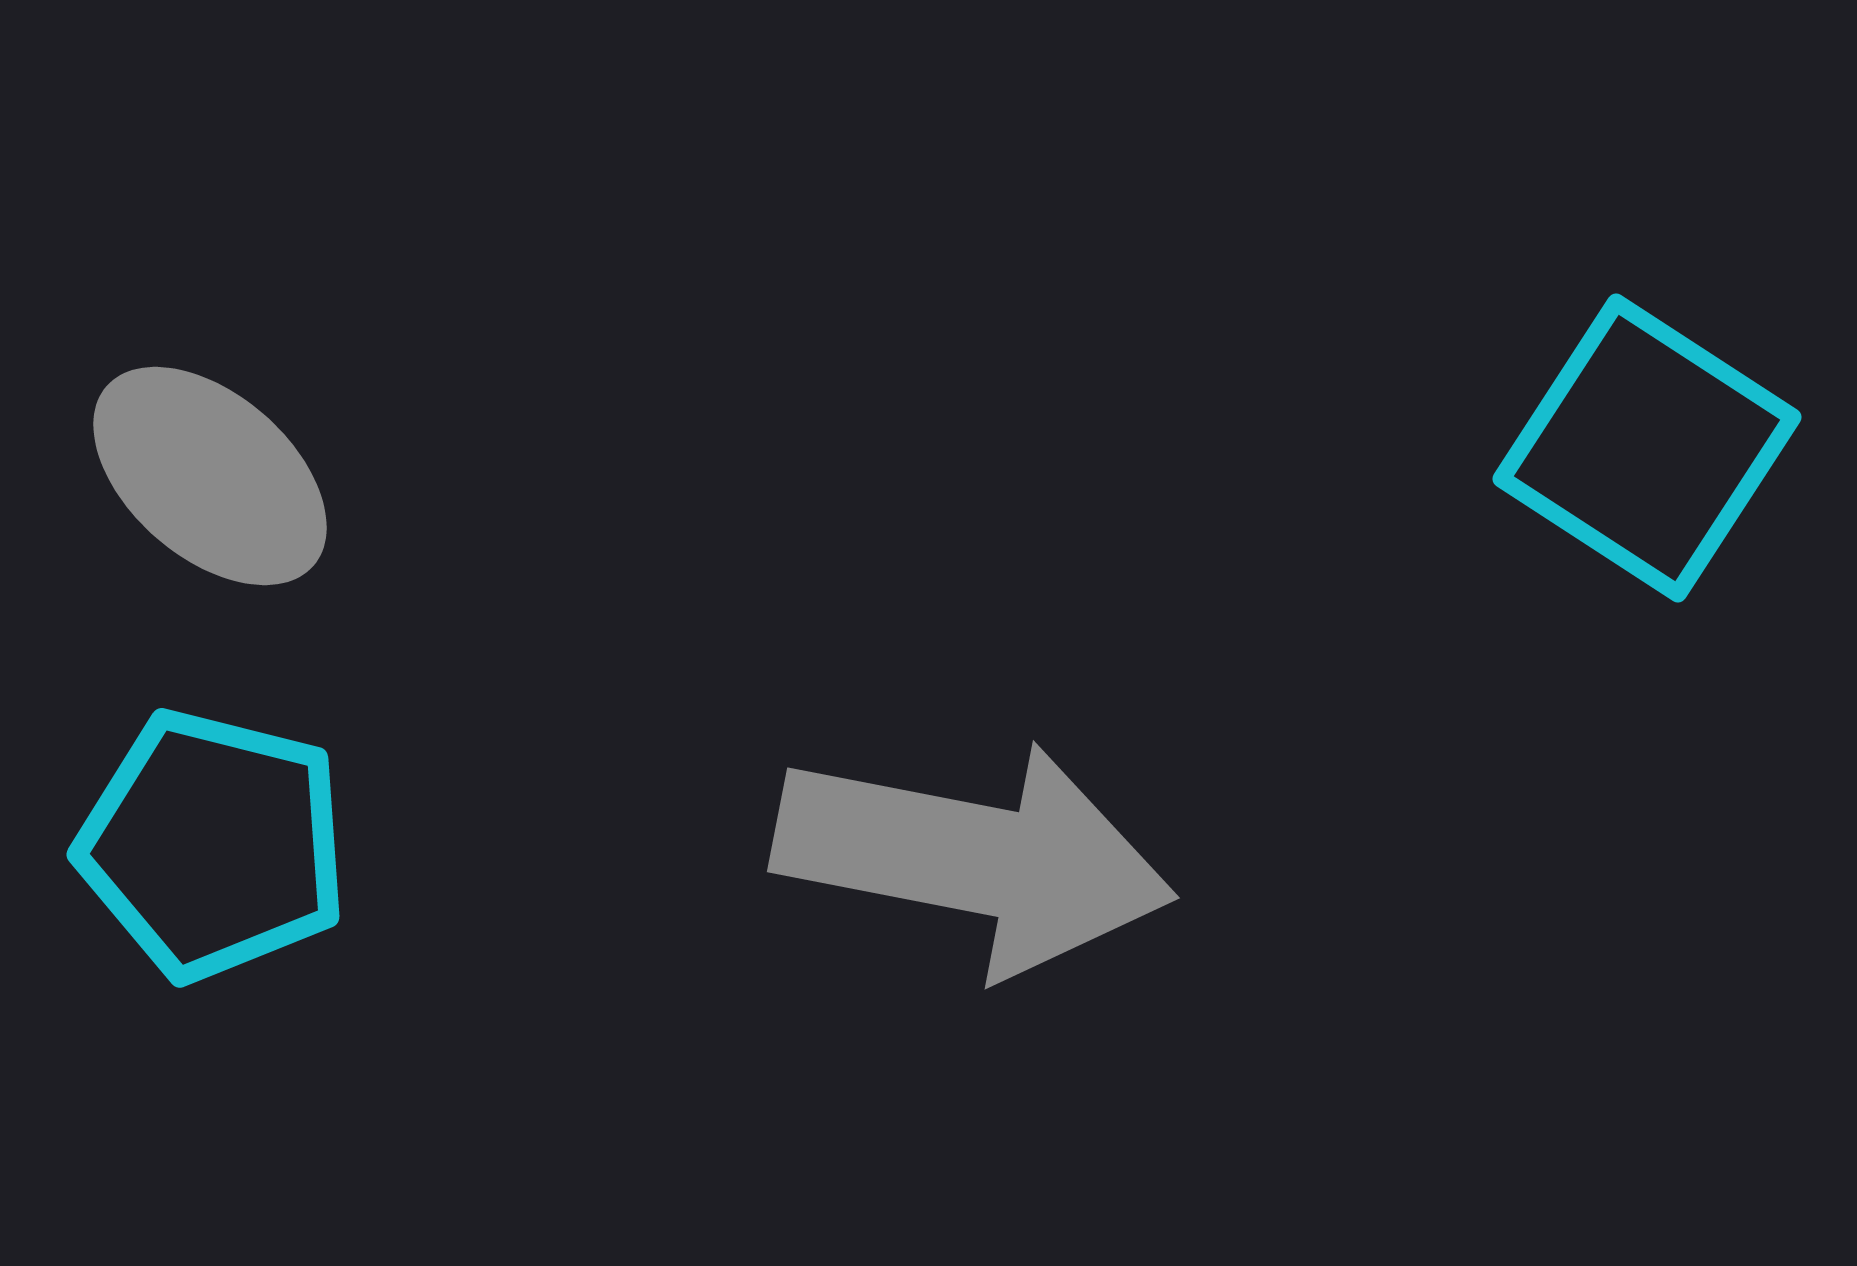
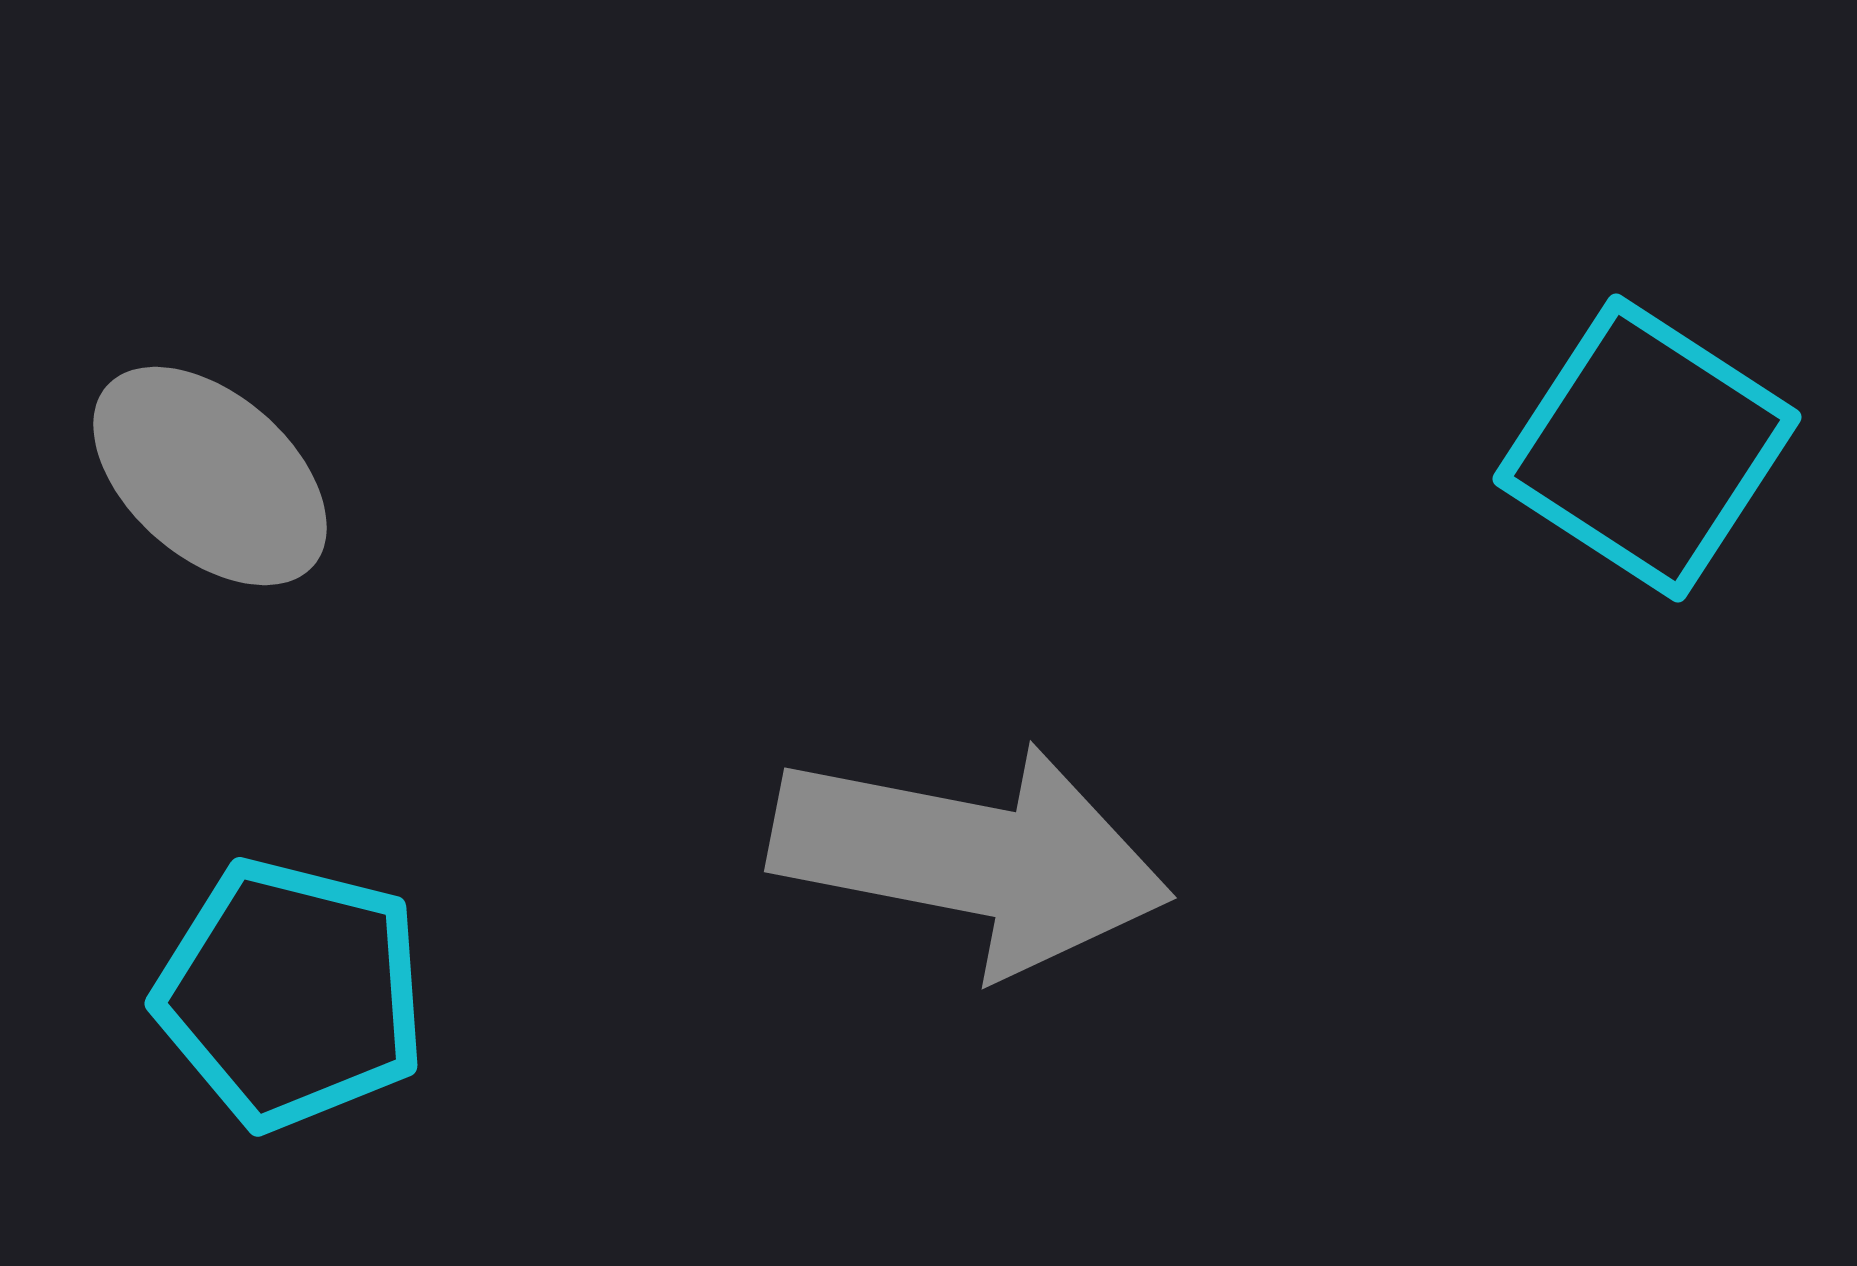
cyan pentagon: moved 78 px right, 149 px down
gray arrow: moved 3 px left
